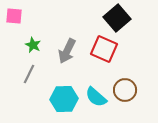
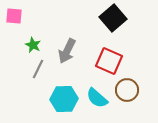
black square: moved 4 px left
red square: moved 5 px right, 12 px down
gray line: moved 9 px right, 5 px up
brown circle: moved 2 px right
cyan semicircle: moved 1 px right, 1 px down
